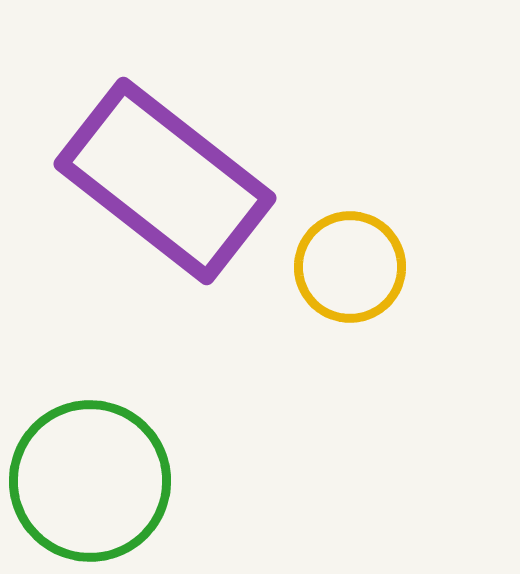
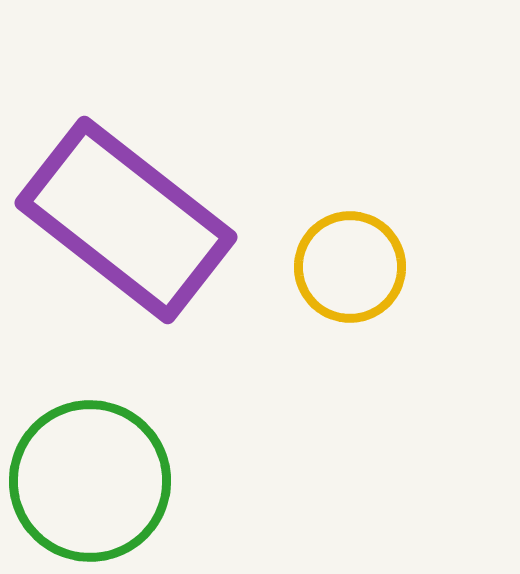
purple rectangle: moved 39 px left, 39 px down
